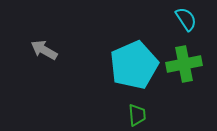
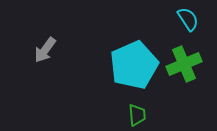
cyan semicircle: moved 2 px right
gray arrow: moved 1 px right; rotated 84 degrees counterclockwise
green cross: rotated 12 degrees counterclockwise
